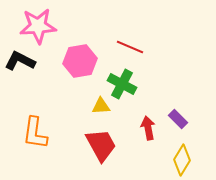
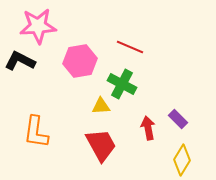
orange L-shape: moved 1 px right, 1 px up
